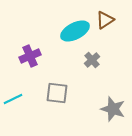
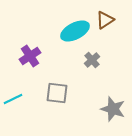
purple cross: rotated 10 degrees counterclockwise
